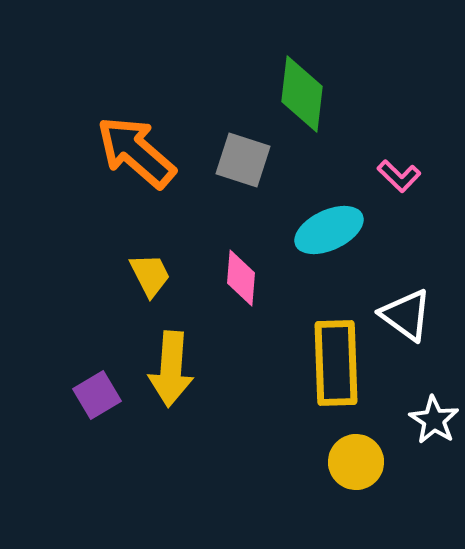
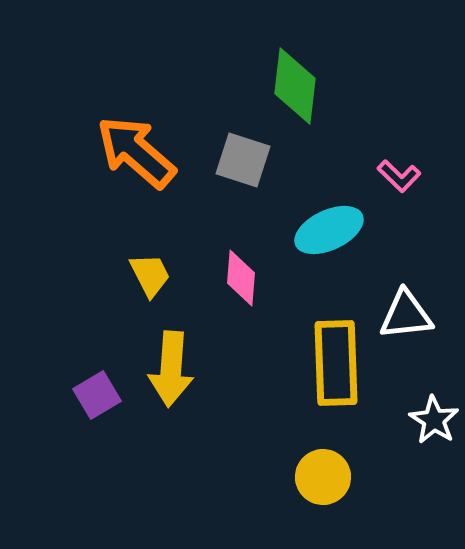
green diamond: moved 7 px left, 8 px up
white triangle: rotated 42 degrees counterclockwise
yellow circle: moved 33 px left, 15 px down
